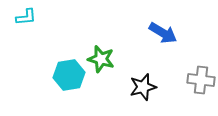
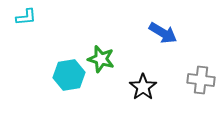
black star: rotated 20 degrees counterclockwise
